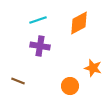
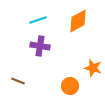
orange diamond: moved 1 px left, 2 px up
